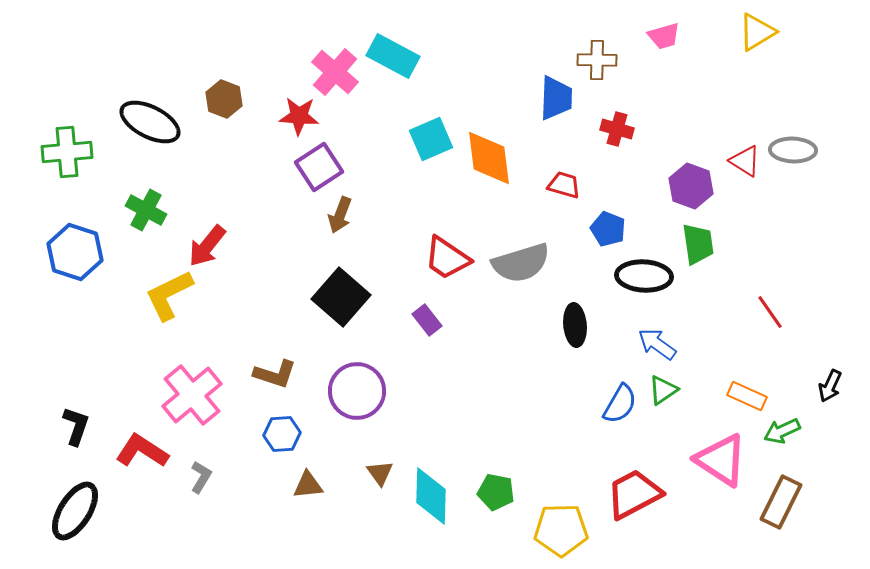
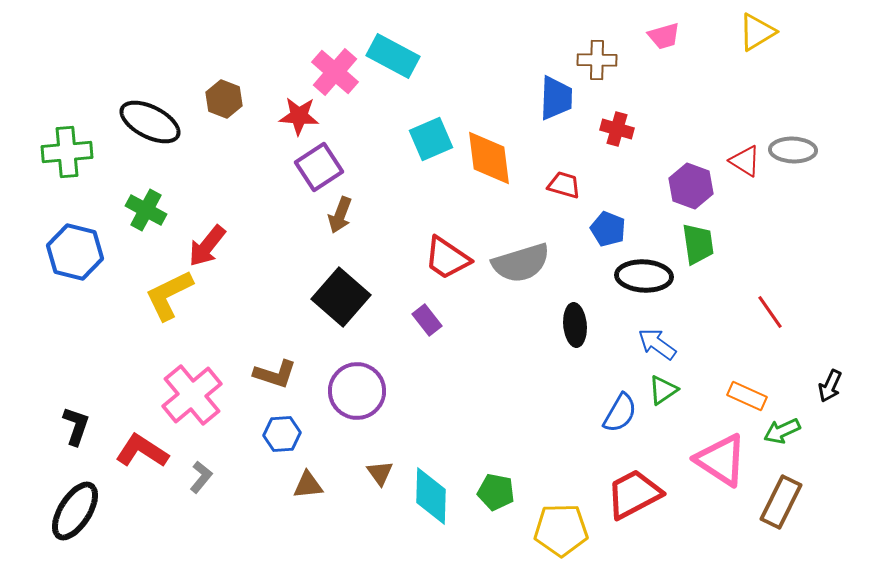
blue hexagon at (75, 252): rotated 4 degrees counterclockwise
blue semicircle at (620, 404): moved 9 px down
gray L-shape at (201, 477): rotated 8 degrees clockwise
